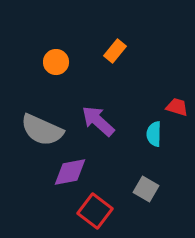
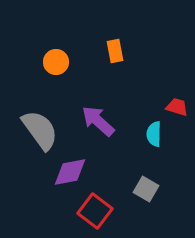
orange rectangle: rotated 50 degrees counterclockwise
gray semicircle: moved 2 px left; rotated 150 degrees counterclockwise
